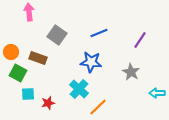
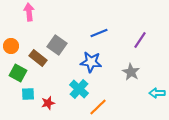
gray square: moved 10 px down
orange circle: moved 6 px up
brown rectangle: rotated 18 degrees clockwise
